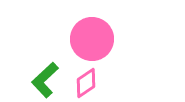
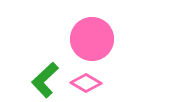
pink diamond: rotated 64 degrees clockwise
